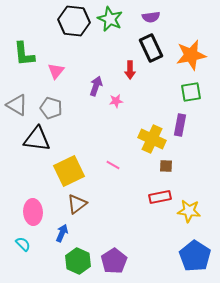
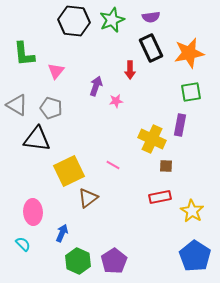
green star: moved 2 px right, 1 px down; rotated 25 degrees clockwise
orange star: moved 2 px left, 2 px up
brown triangle: moved 11 px right, 6 px up
yellow star: moved 3 px right; rotated 25 degrees clockwise
